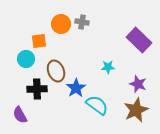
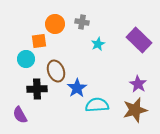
orange circle: moved 6 px left
cyan star: moved 10 px left, 23 px up; rotated 24 degrees counterclockwise
purple star: rotated 12 degrees clockwise
blue star: moved 1 px right
cyan semicircle: rotated 40 degrees counterclockwise
brown star: moved 1 px left; rotated 10 degrees clockwise
